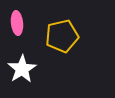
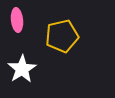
pink ellipse: moved 3 px up
